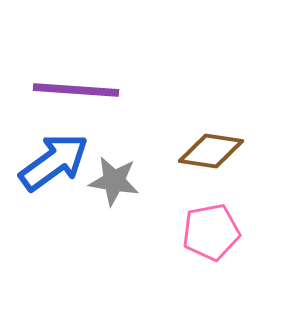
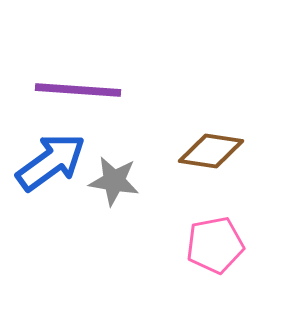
purple line: moved 2 px right
blue arrow: moved 3 px left
pink pentagon: moved 4 px right, 13 px down
